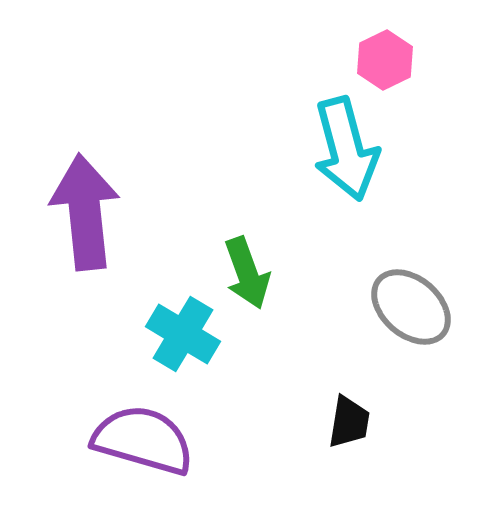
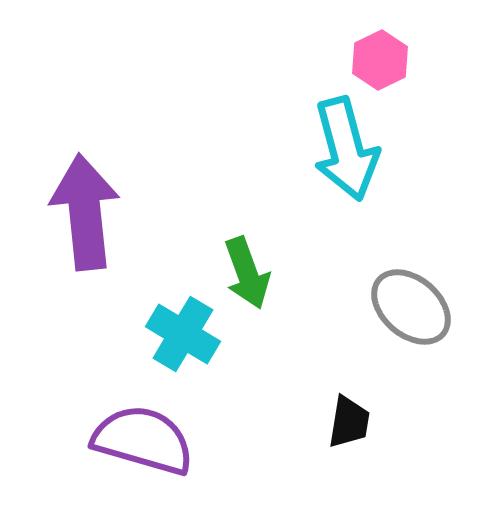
pink hexagon: moved 5 px left
